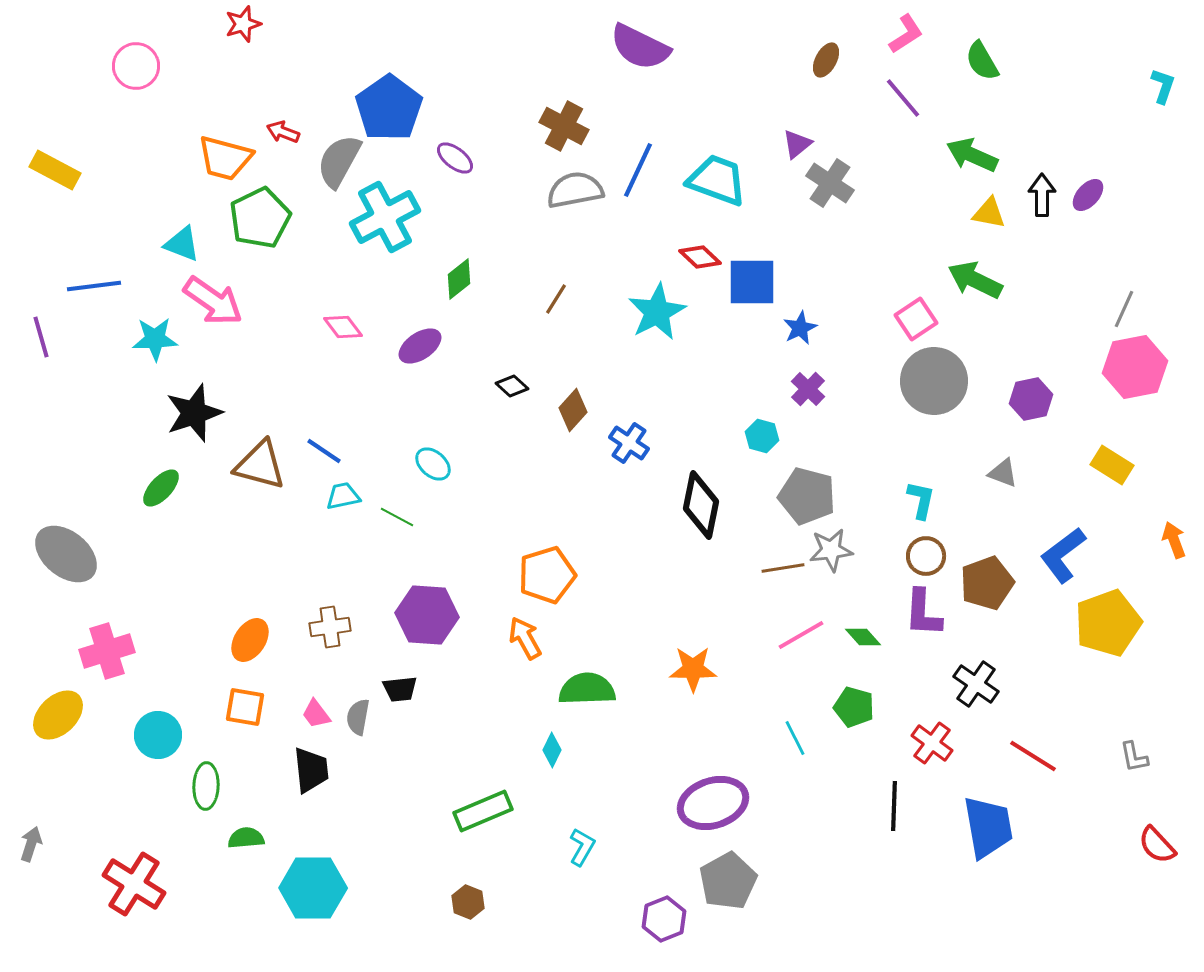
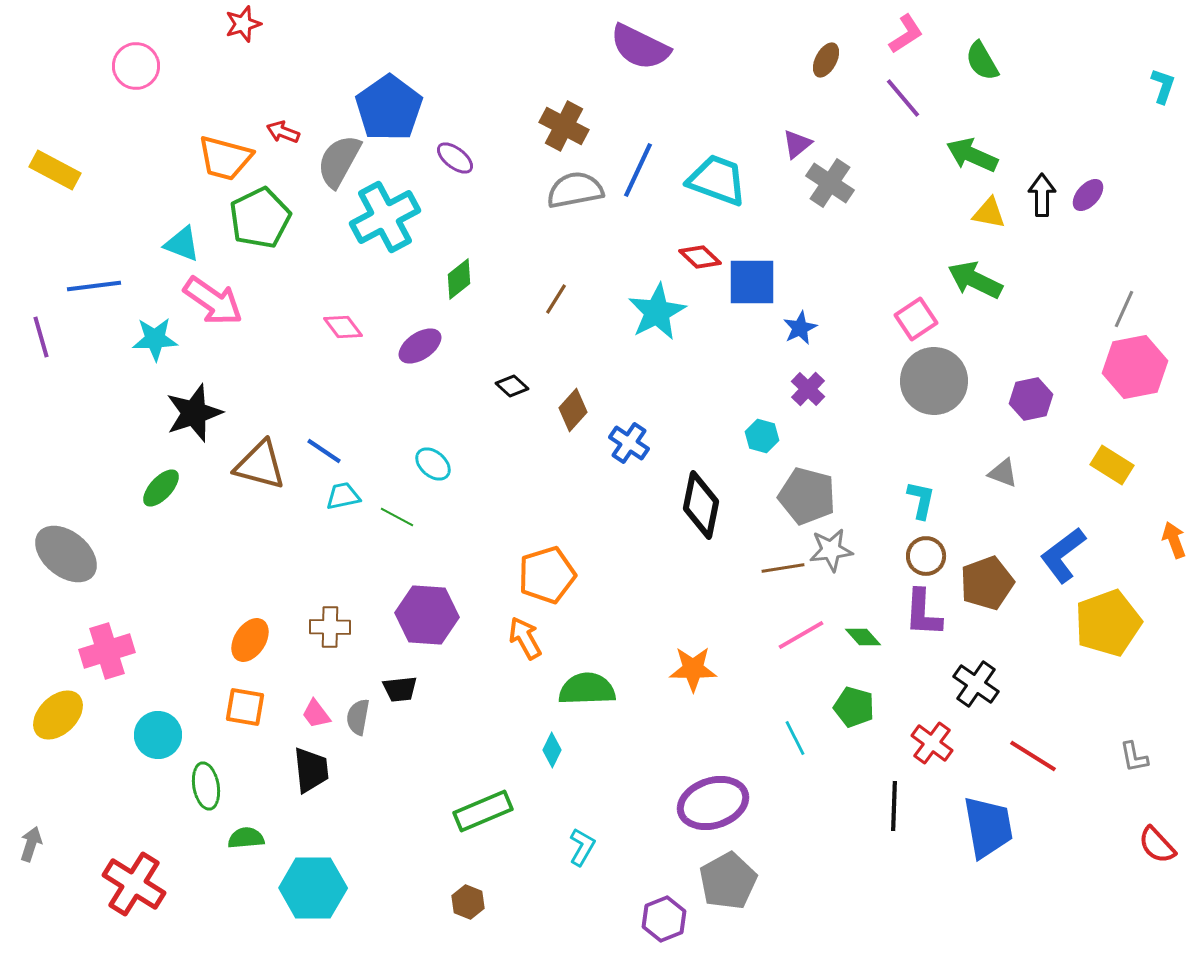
brown cross at (330, 627): rotated 9 degrees clockwise
green ellipse at (206, 786): rotated 12 degrees counterclockwise
